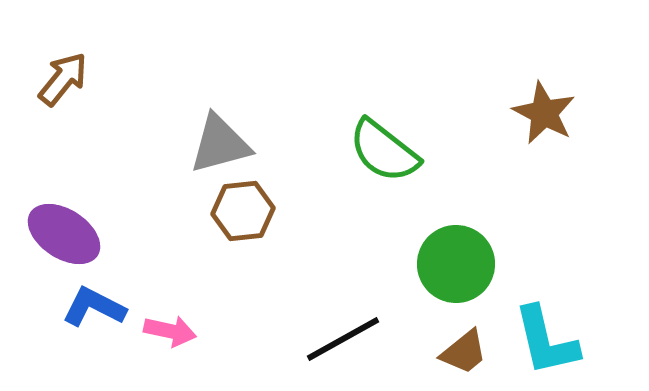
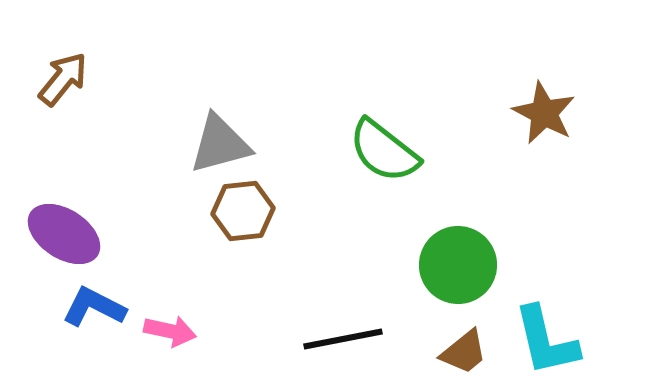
green circle: moved 2 px right, 1 px down
black line: rotated 18 degrees clockwise
